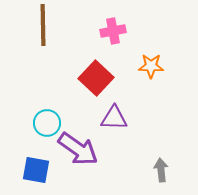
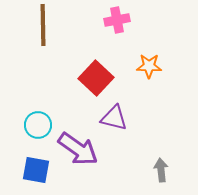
pink cross: moved 4 px right, 11 px up
orange star: moved 2 px left
purple triangle: rotated 12 degrees clockwise
cyan circle: moved 9 px left, 2 px down
